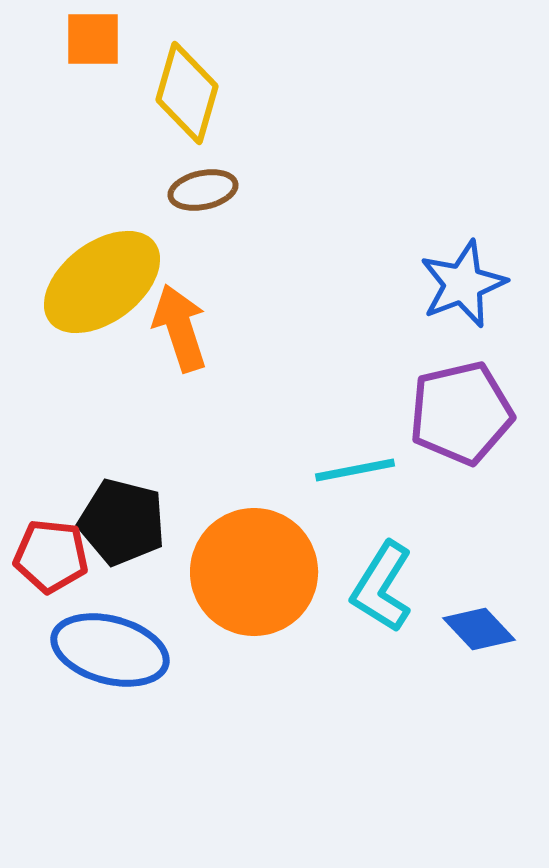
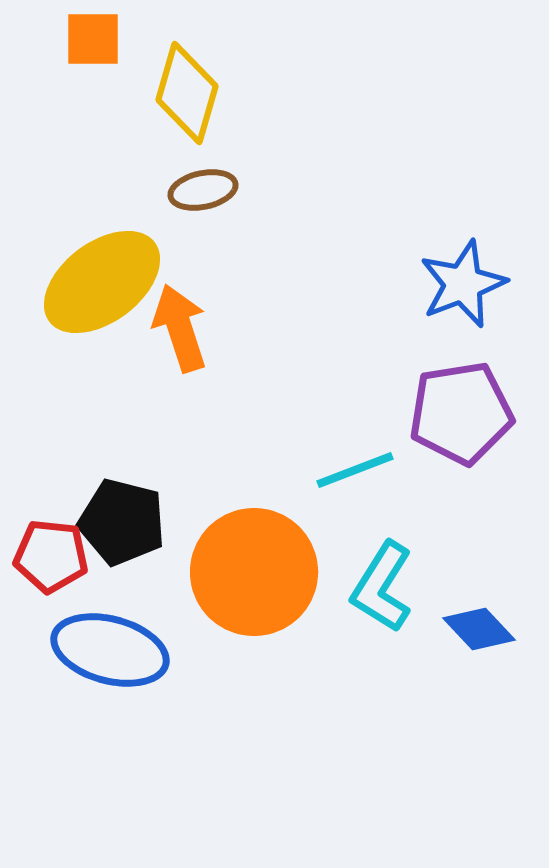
purple pentagon: rotated 4 degrees clockwise
cyan line: rotated 10 degrees counterclockwise
